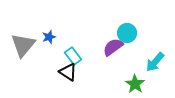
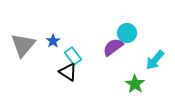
blue star: moved 4 px right, 4 px down; rotated 16 degrees counterclockwise
cyan arrow: moved 2 px up
